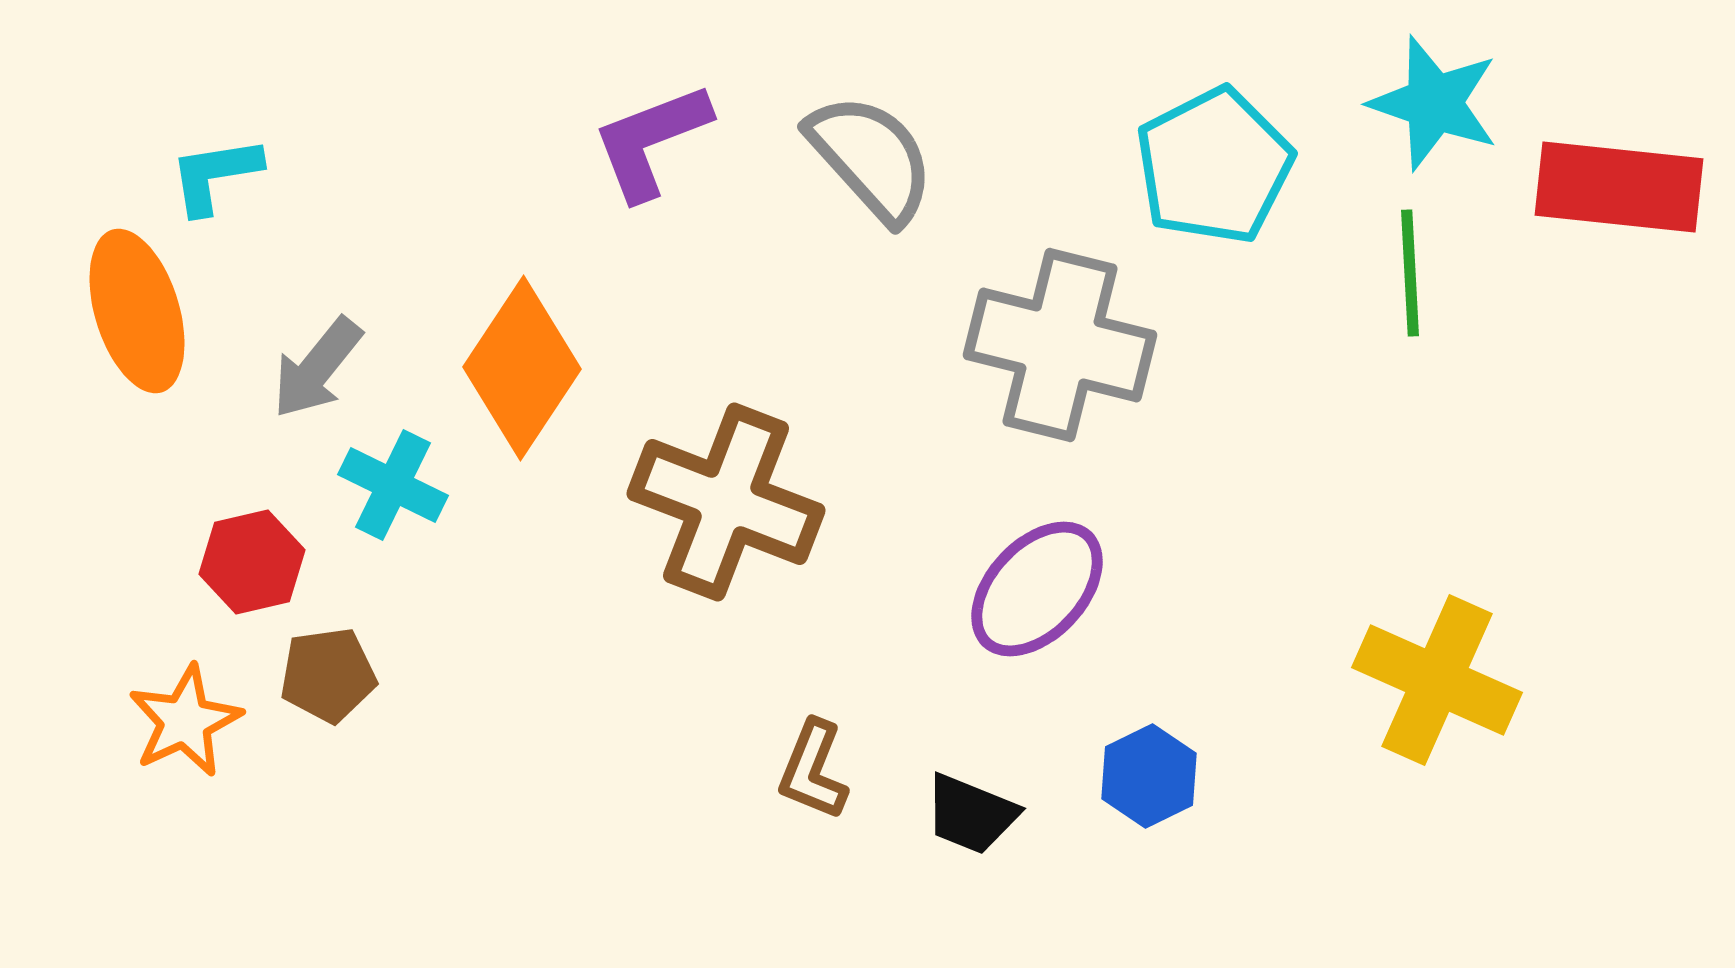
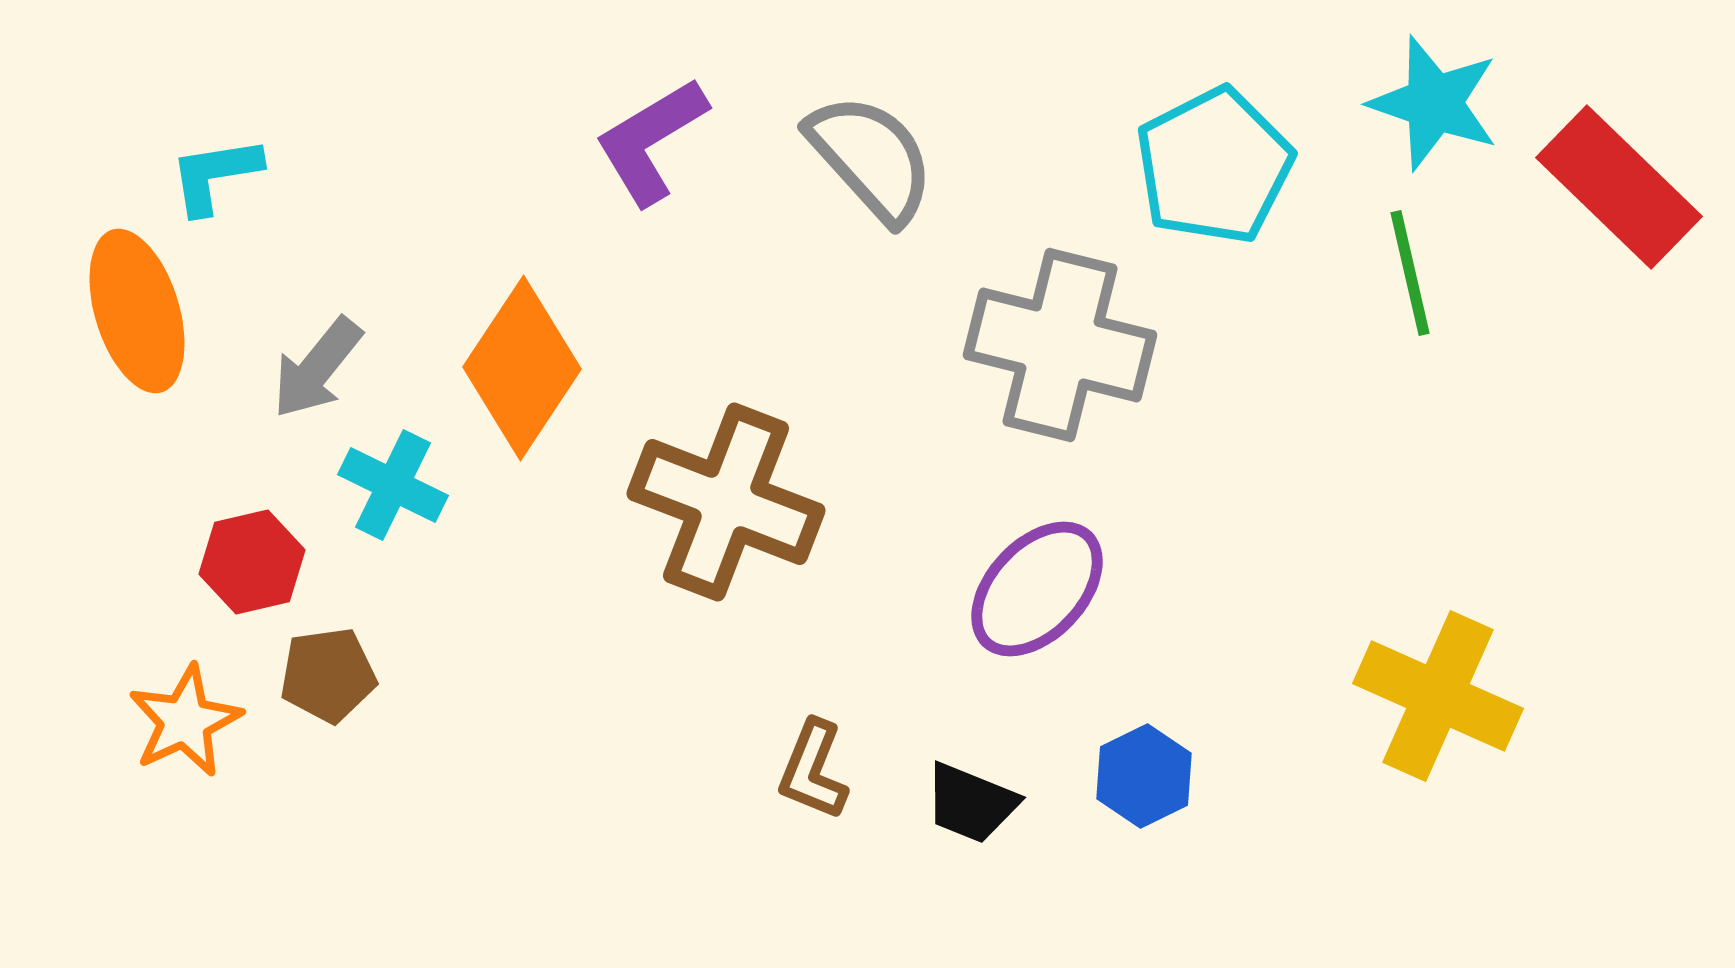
purple L-shape: rotated 10 degrees counterclockwise
red rectangle: rotated 38 degrees clockwise
green line: rotated 10 degrees counterclockwise
yellow cross: moved 1 px right, 16 px down
blue hexagon: moved 5 px left
black trapezoid: moved 11 px up
